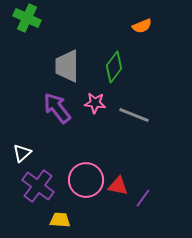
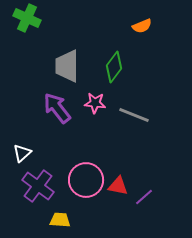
purple line: moved 1 px right, 1 px up; rotated 12 degrees clockwise
